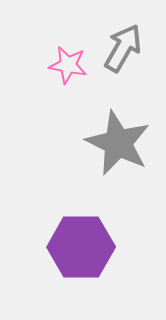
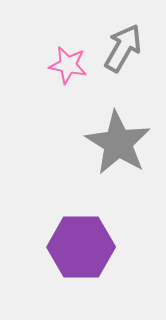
gray star: rotated 6 degrees clockwise
